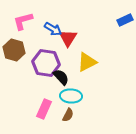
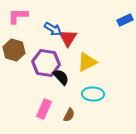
pink L-shape: moved 5 px left, 5 px up; rotated 15 degrees clockwise
cyan ellipse: moved 22 px right, 2 px up
brown semicircle: moved 1 px right
